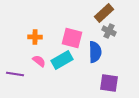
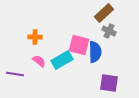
pink square: moved 7 px right, 7 px down
